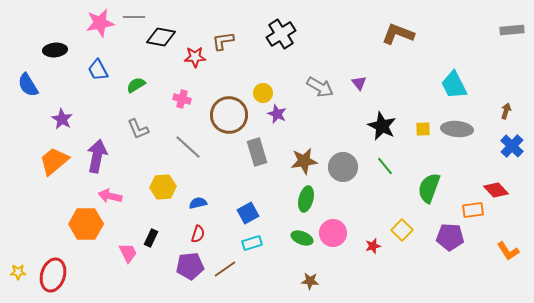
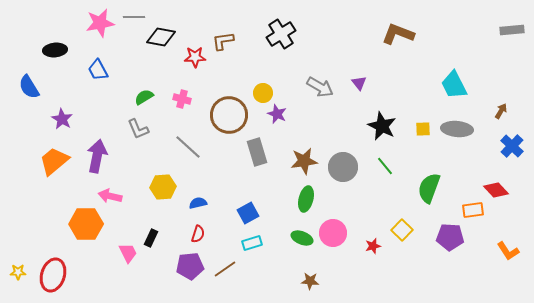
blue semicircle at (28, 85): moved 1 px right, 2 px down
green semicircle at (136, 85): moved 8 px right, 12 px down
brown arrow at (506, 111): moved 5 px left; rotated 14 degrees clockwise
